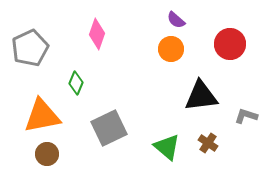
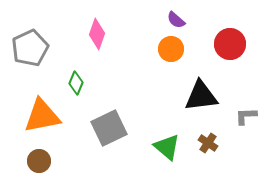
gray L-shape: rotated 20 degrees counterclockwise
brown circle: moved 8 px left, 7 px down
